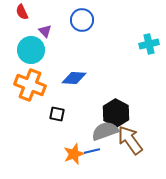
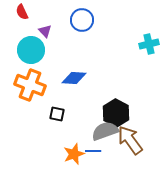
blue line: moved 1 px right; rotated 14 degrees clockwise
